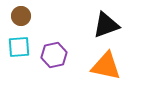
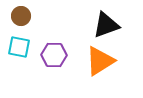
cyan square: rotated 15 degrees clockwise
purple hexagon: rotated 15 degrees clockwise
orange triangle: moved 6 px left, 5 px up; rotated 44 degrees counterclockwise
